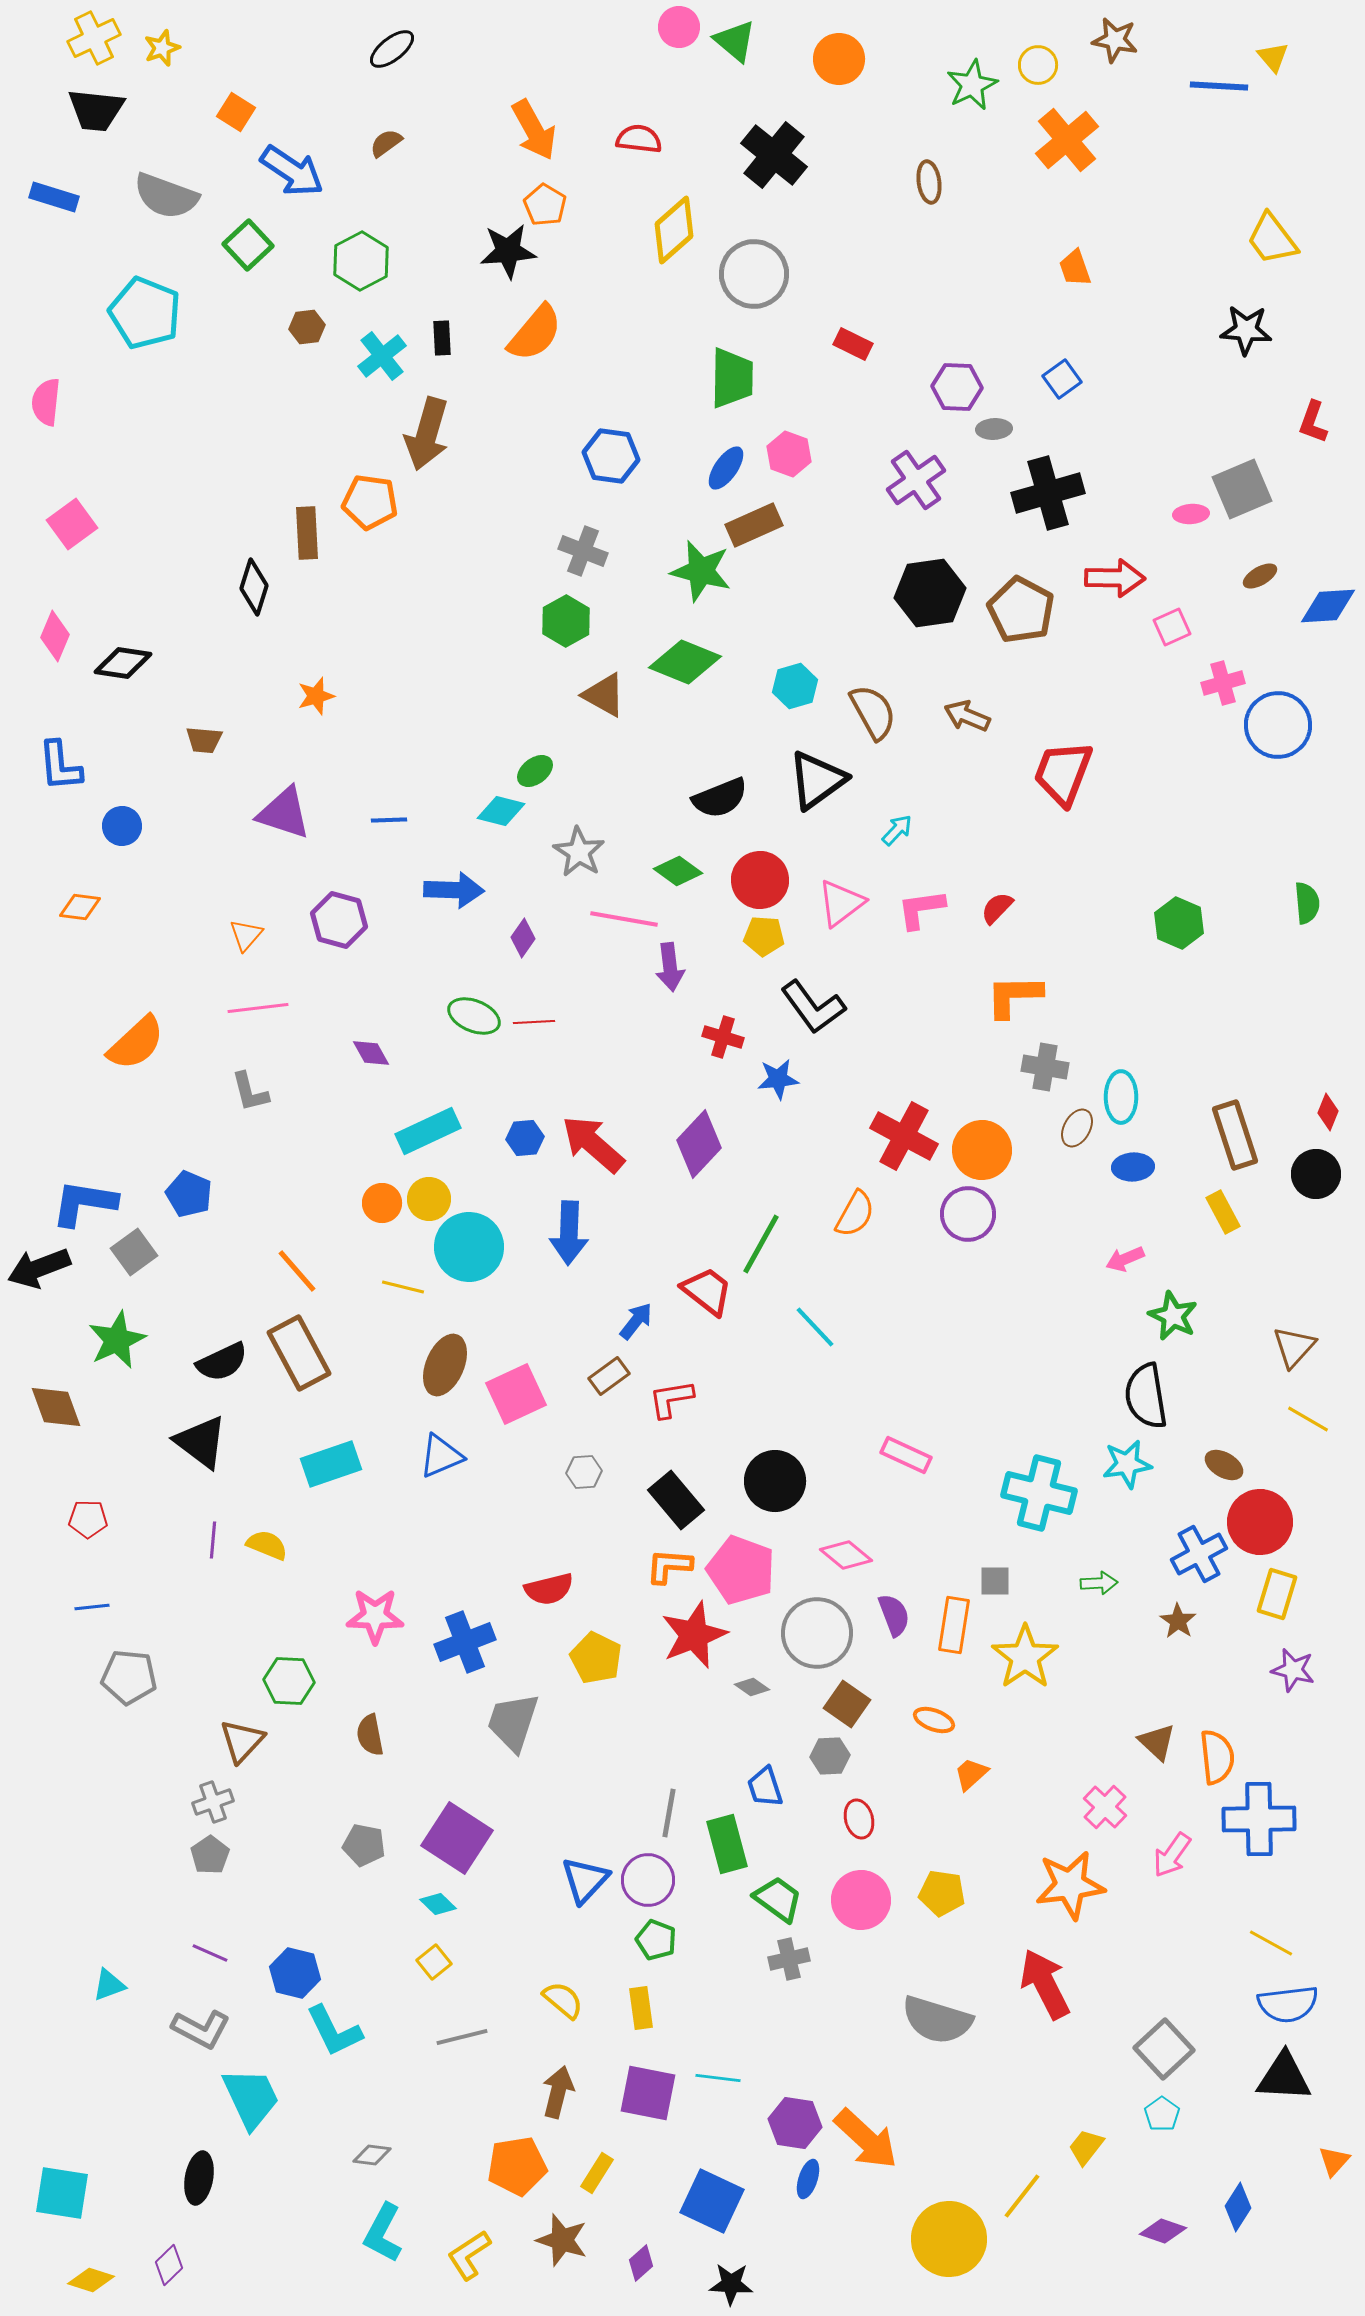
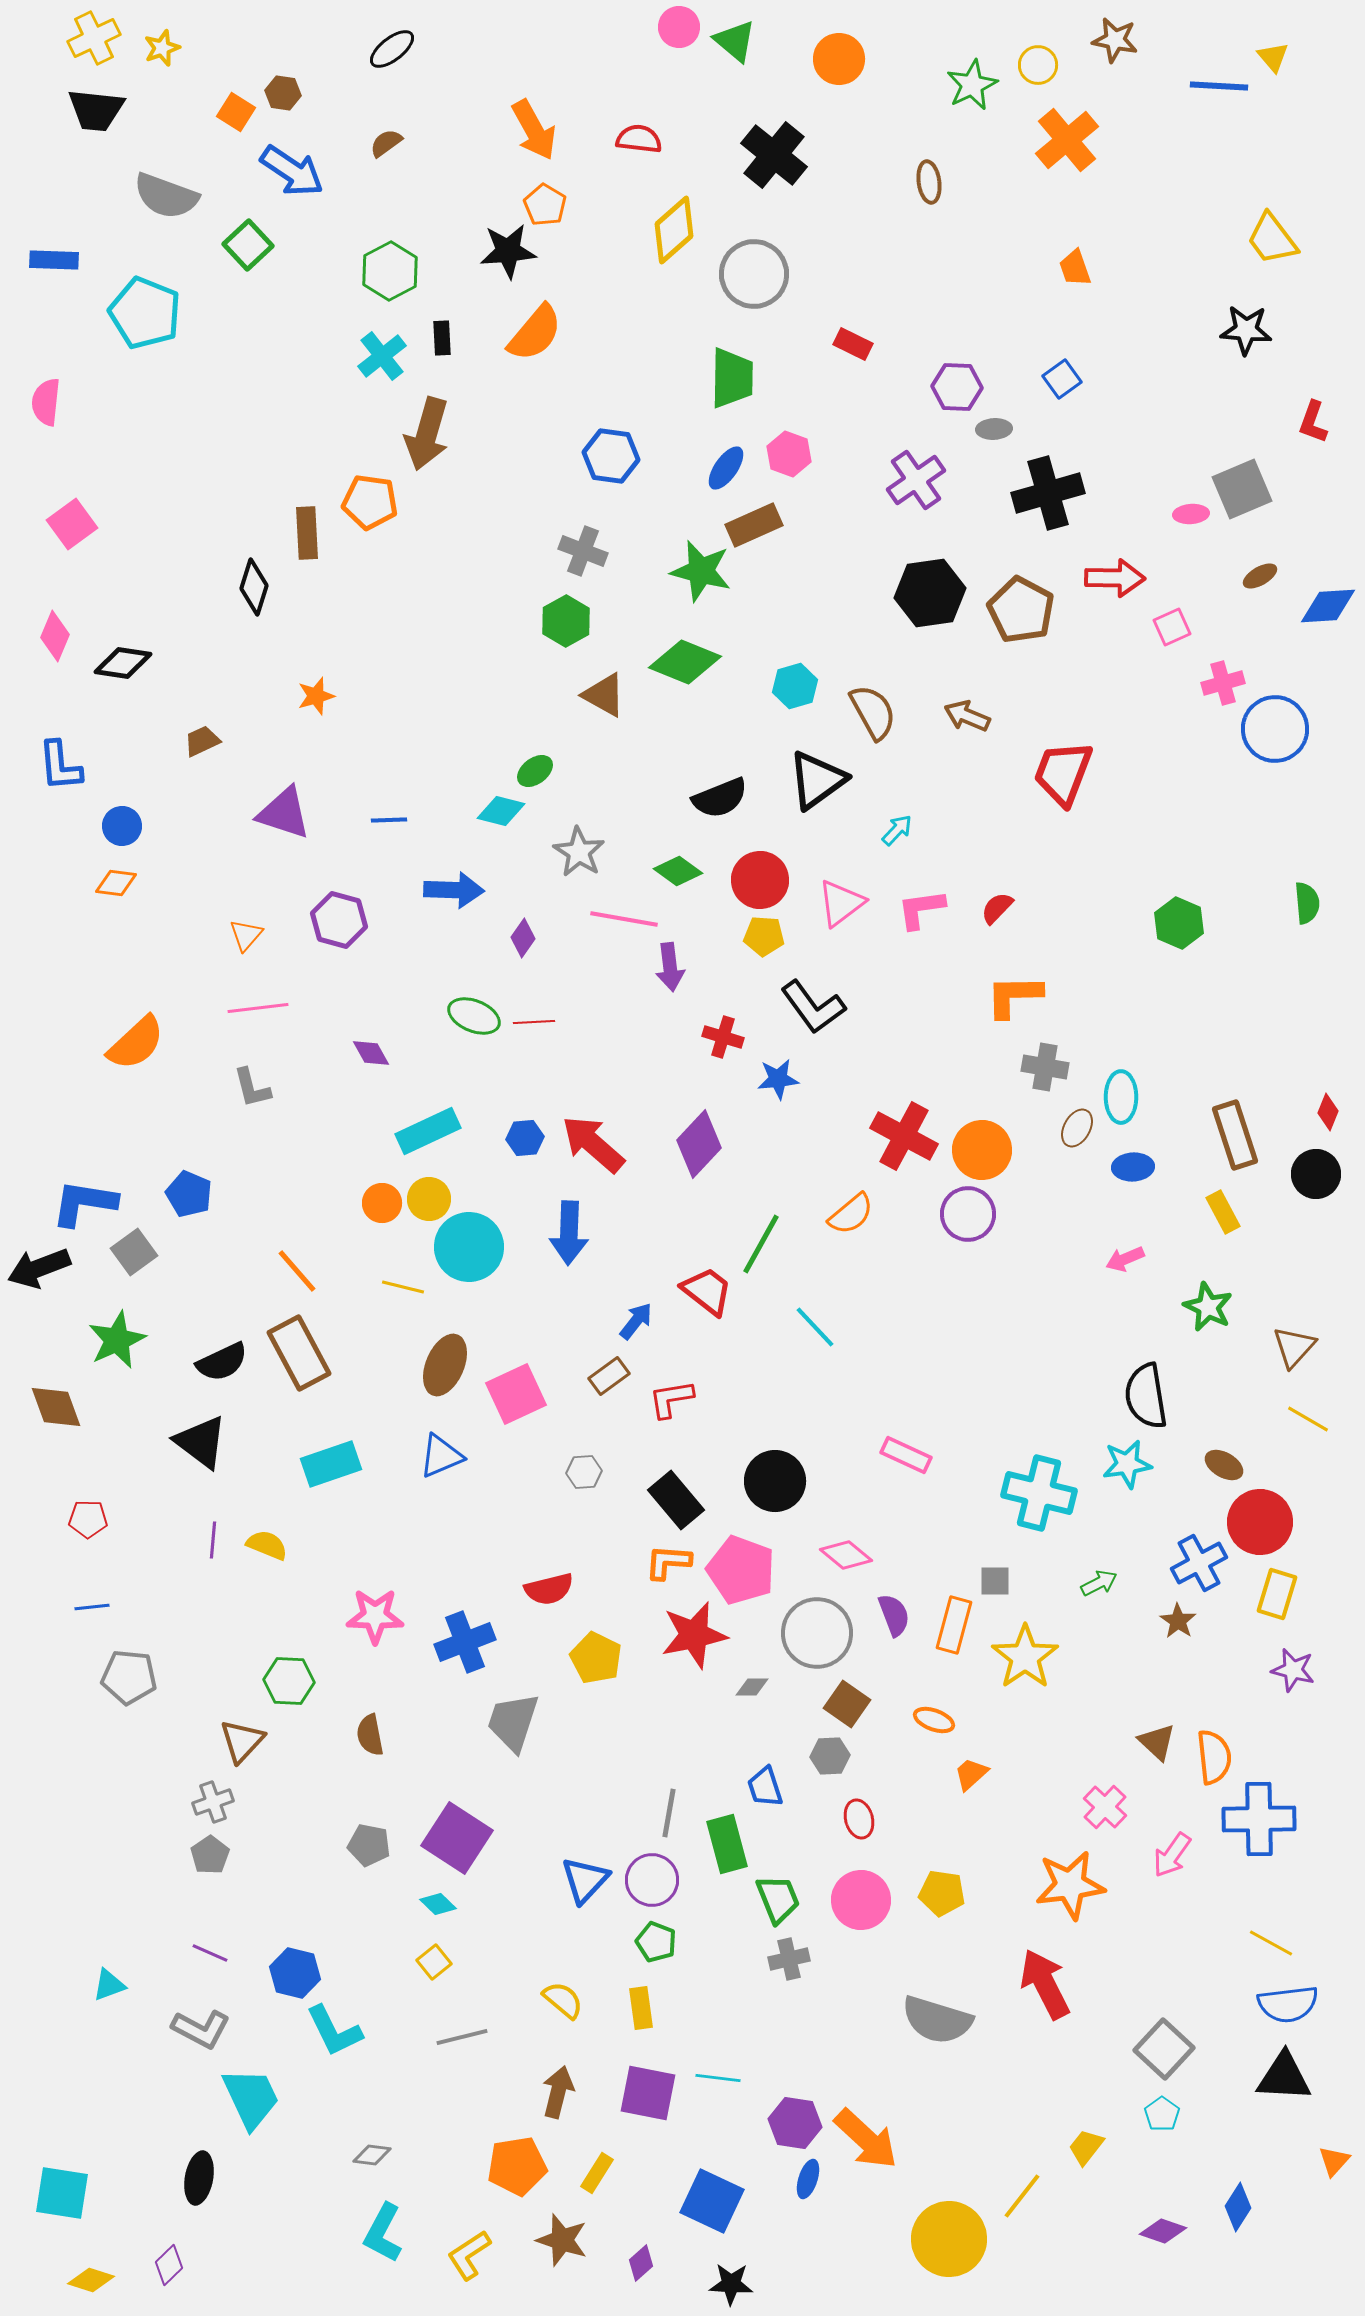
blue rectangle at (54, 197): moved 63 px down; rotated 15 degrees counterclockwise
green hexagon at (361, 261): moved 29 px right, 10 px down
brown hexagon at (307, 327): moved 24 px left, 234 px up; rotated 16 degrees clockwise
blue circle at (1278, 725): moved 3 px left, 4 px down
brown trapezoid at (204, 740): moved 2 px left, 1 px down; rotated 150 degrees clockwise
orange diamond at (80, 907): moved 36 px right, 24 px up
gray L-shape at (250, 1092): moved 2 px right, 4 px up
orange semicircle at (855, 1214): moved 4 px left; rotated 21 degrees clockwise
green star at (1173, 1316): moved 35 px right, 9 px up
blue cross at (1199, 1554): moved 9 px down
orange L-shape at (669, 1566): moved 1 px left, 4 px up
green arrow at (1099, 1583): rotated 24 degrees counterclockwise
orange rectangle at (954, 1625): rotated 6 degrees clockwise
red star at (694, 1635): rotated 10 degrees clockwise
gray diamond at (752, 1687): rotated 36 degrees counterclockwise
orange semicircle at (1217, 1757): moved 3 px left
gray pentagon at (364, 1845): moved 5 px right
purple circle at (648, 1880): moved 4 px right
green trapezoid at (778, 1899): rotated 32 degrees clockwise
green pentagon at (656, 1940): moved 2 px down
gray square at (1164, 2049): rotated 4 degrees counterclockwise
